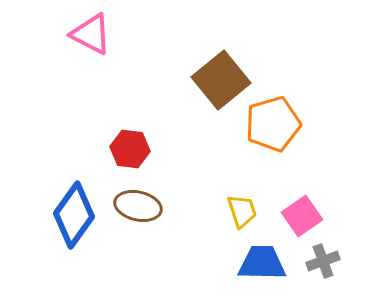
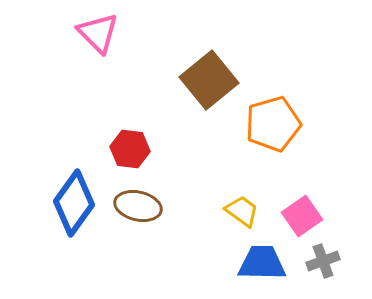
pink triangle: moved 7 px right, 1 px up; rotated 18 degrees clockwise
brown square: moved 12 px left
yellow trapezoid: rotated 36 degrees counterclockwise
blue diamond: moved 12 px up
